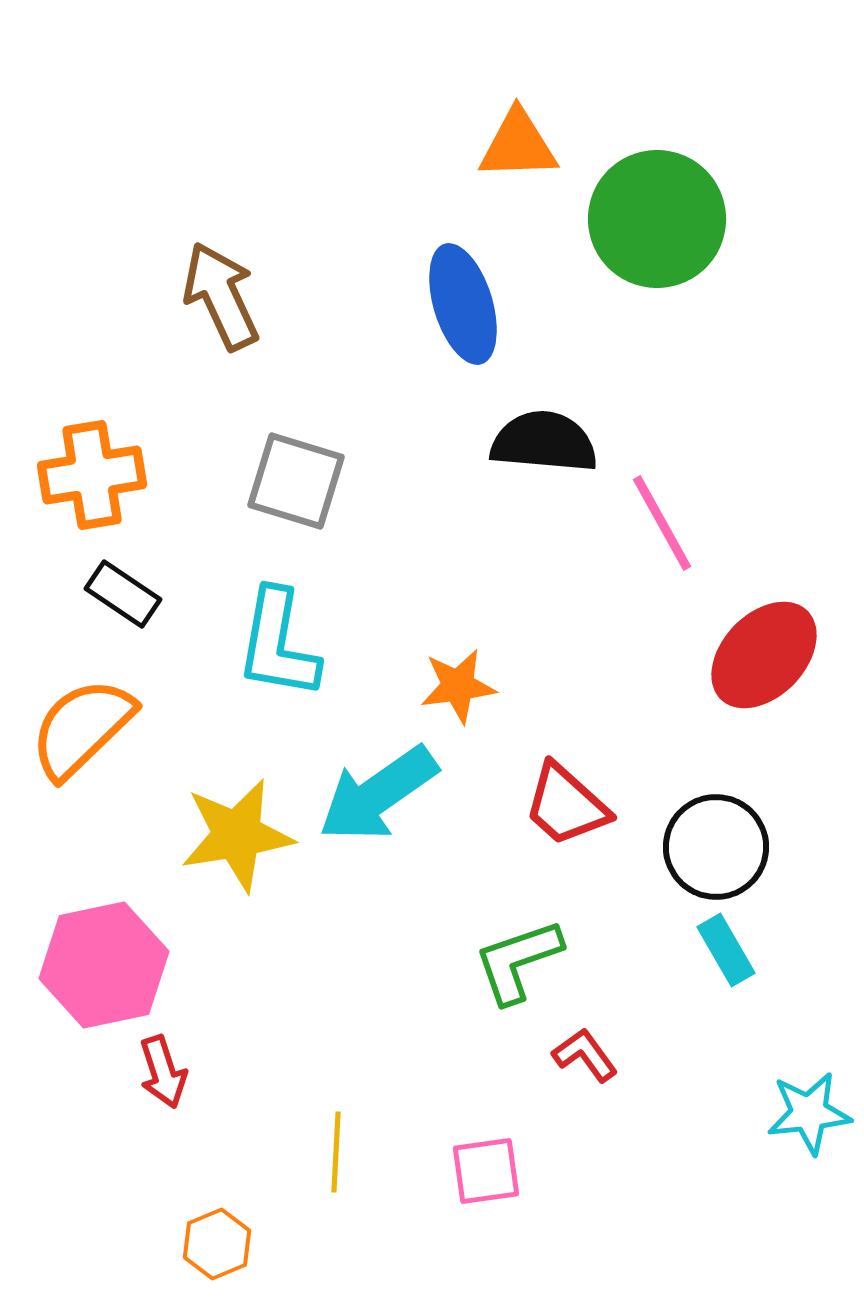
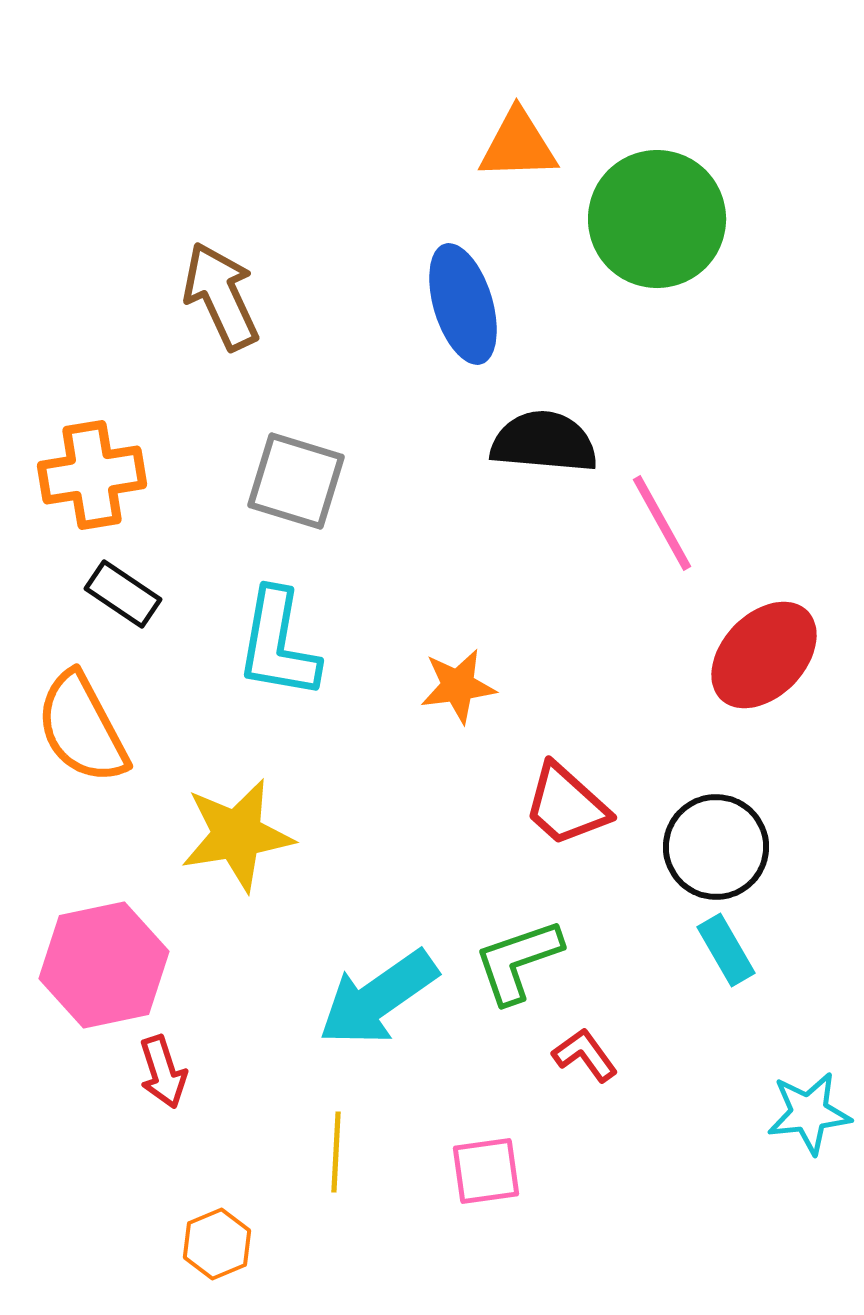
orange semicircle: rotated 74 degrees counterclockwise
cyan arrow: moved 204 px down
